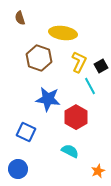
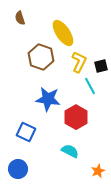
yellow ellipse: rotated 48 degrees clockwise
brown hexagon: moved 2 px right, 1 px up
black square: rotated 16 degrees clockwise
